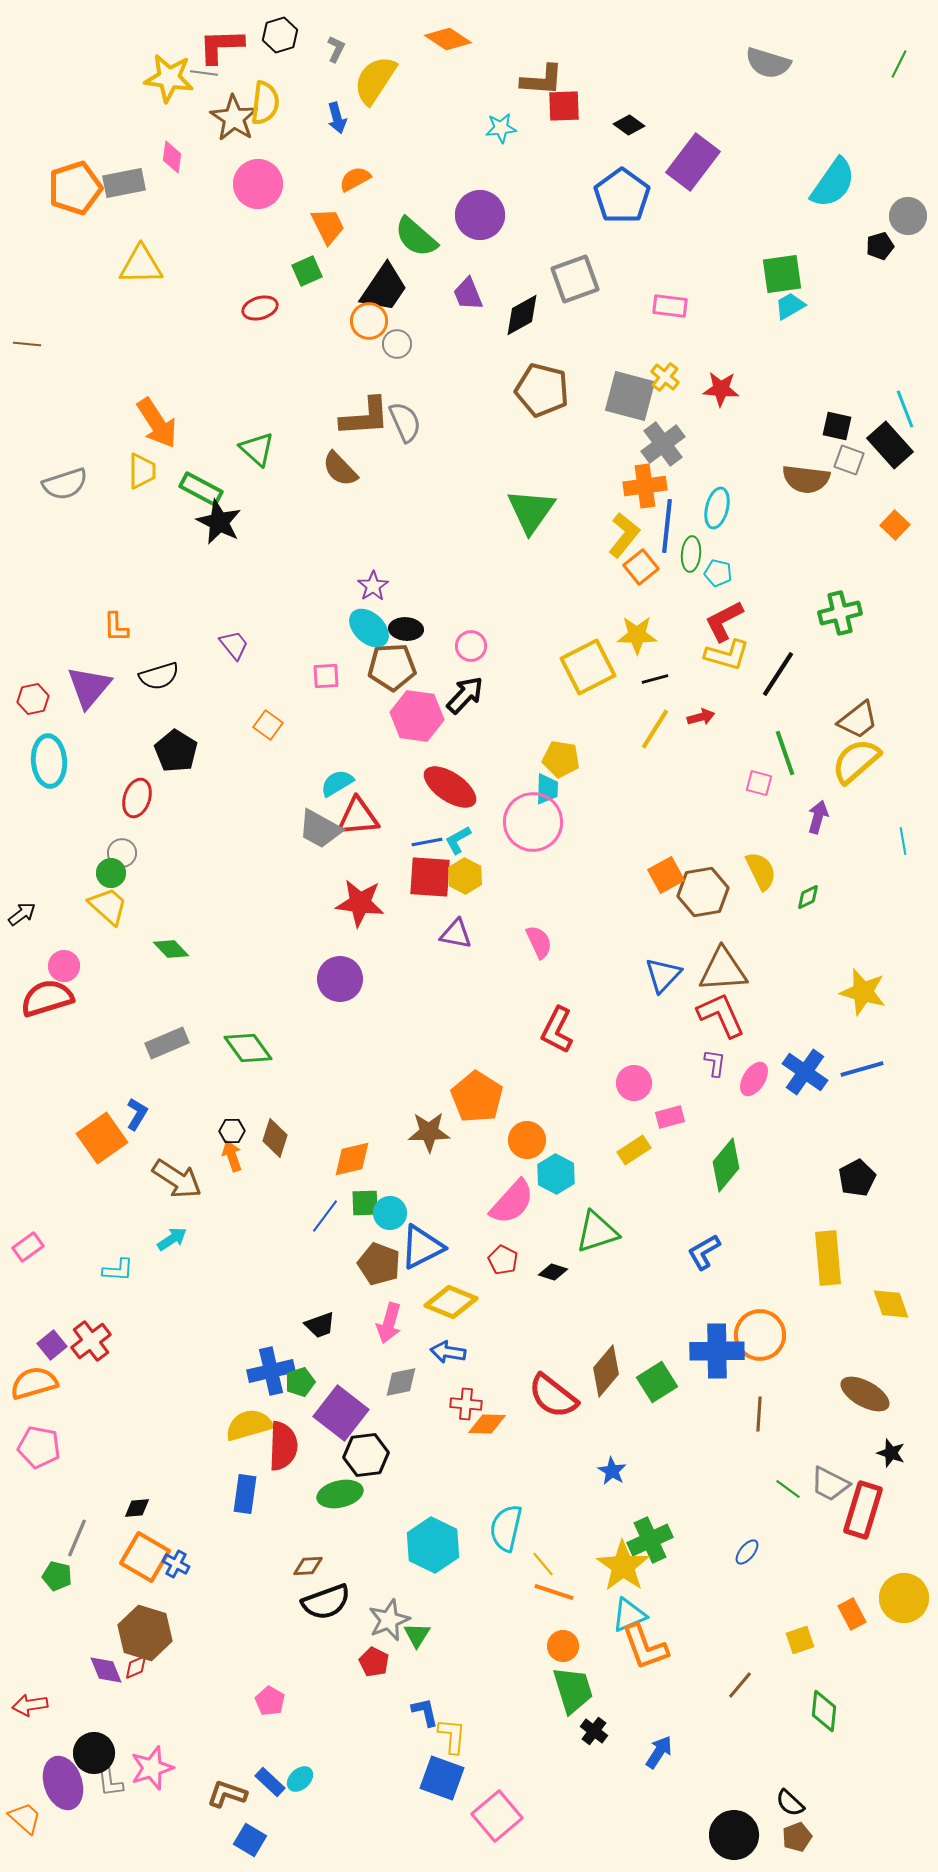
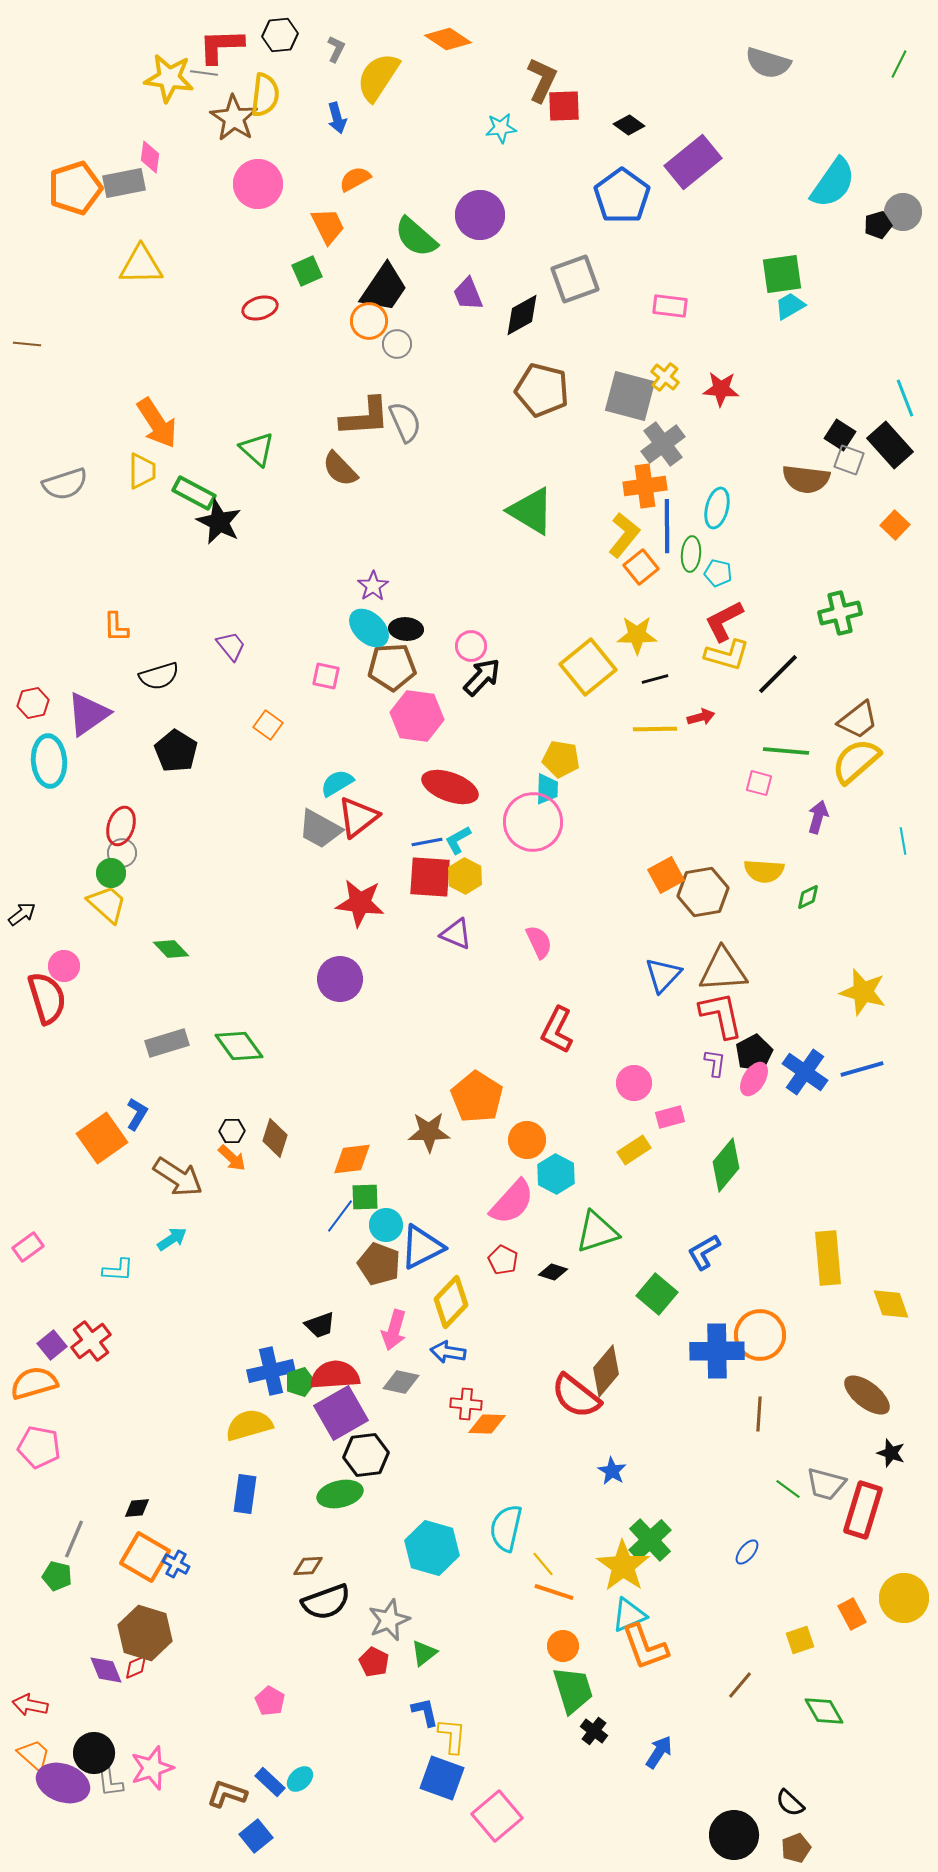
black hexagon at (280, 35): rotated 12 degrees clockwise
yellow semicircle at (375, 80): moved 3 px right, 3 px up
brown L-shape at (542, 80): rotated 69 degrees counterclockwise
yellow semicircle at (265, 103): moved 8 px up
pink diamond at (172, 157): moved 22 px left
purple rectangle at (693, 162): rotated 14 degrees clockwise
gray circle at (908, 216): moved 5 px left, 4 px up
black pentagon at (880, 246): moved 2 px left, 21 px up
cyan line at (905, 409): moved 11 px up
black square at (837, 426): moved 3 px right, 9 px down; rotated 20 degrees clockwise
green rectangle at (201, 489): moved 7 px left, 4 px down
green triangle at (531, 511): rotated 34 degrees counterclockwise
blue line at (667, 526): rotated 6 degrees counterclockwise
purple trapezoid at (234, 645): moved 3 px left, 1 px down
yellow square at (588, 667): rotated 12 degrees counterclockwise
black line at (778, 674): rotated 12 degrees clockwise
pink square at (326, 676): rotated 16 degrees clockwise
purple triangle at (89, 687): moved 1 px left, 27 px down; rotated 15 degrees clockwise
black arrow at (465, 695): moved 17 px right, 18 px up
red hexagon at (33, 699): moved 4 px down
yellow line at (655, 729): rotated 57 degrees clockwise
green line at (785, 753): moved 1 px right, 2 px up; rotated 66 degrees counterclockwise
red ellipse at (450, 787): rotated 14 degrees counterclockwise
red ellipse at (137, 798): moved 16 px left, 28 px down
red triangle at (358, 817): rotated 33 degrees counterclockwise
yellow semicircle at (761, 871): moved 3 px right; rotated 120 degrees clockwise
yellow trapezoid at (108, 906): moved 1 px left, 2 px up
purple triangle at (456, 934): rotated 12 degrees clockwise
red semicircle at (47, 998): rotated 90 degrees clockwise
red L-shape at (721, 1015): rotated 12 degrees clockwise
gray rectangle at (167, 1043): rotated 6 degrees clockwise
green diamond at (248, 1048): moved 9 px left, 2 px up
orange arrow at (232, 1156): moved 2 px down; rotated 152 degrees clockwise
orange diamond at (352, 1159): rotated 6 degrees clockwise
black pentagon at (857, 1178): moved 103 px left, 125 px up
brown arrow at (177, 1179): moved 1 px right, 2 px up
green square at (365, 1203): moved 6 px up
cyan circle at (390, 1213): moved 4 px left, 12 px down
blue line at (325, 1216): moved 15 px right
yellow diamond at (451, 1302): rotated 69 degrees counterclockwise
pink arrow at (389, 1323): moved 5 px right, 7 px down
gray diamond at (401, 1382): rotated 24 degrees clockwise
green square at (657, 1382): moved 88 px up; rotated 18 degrees counterclockwise
brown ellipse at (865, 1394): moved 2 px right, 1 px down; rotated 9 degrees clockwise
red semicircle at (553, 1396): moved 23 px right
purple square at (341, 1413): rotated 22 degrees clockwise
red semicircle at (283, 1446): moved 52 px right, 71 px up; rotated 96 degrees counterclockwise
gray trapezoid at (830, 1484): moved 4 px left; rotated 12 degrees counterclockwise
gray line at (77, 1538): moved 3 px left, 1 px down
green cross at (650, 1540): rotated 18 degrees counterclockwise
cyan hexagon at (433, 1545): moved 1 px left, 3 px down; rotated 10 degrees counterclockwise
green triangle at (417, 1635): moved 7 px right, 18 px down; rotated 20 degrees clockwise
red arrow at (30, 1705): rotated 20 degrees clockwise
green diamond at (824, 1711): rotated 36 degrees counterclockwise
purple ellipse at (63, 1783): rotated 51 degrees counterclockwise
orange trapezoid at (25, 1818): moved 9 px right, 63 px up
brown pentagon at (797, 1837): moved 1 px left, 11 px down
blue square at (250, 1840): moved 6 px right, 4 px up; rotated 20 degrees clockwise
